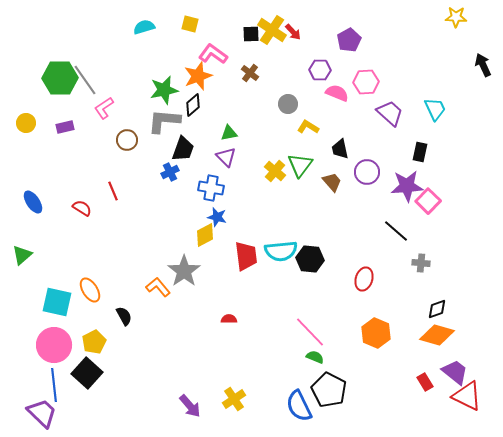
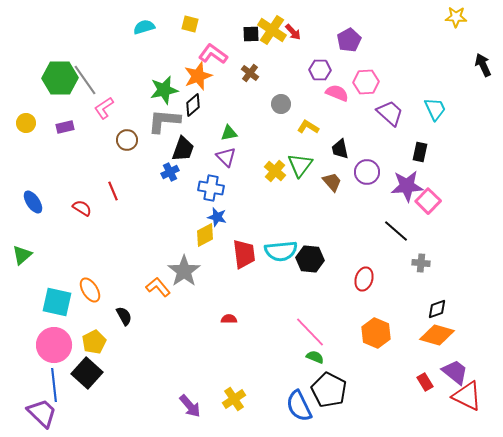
gray circle at (288, 104): moved 7 px left
red trapezoid at (246, 256): moved 2 px left, 2 px up
